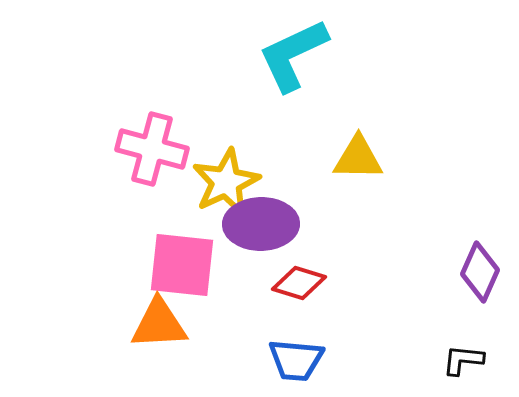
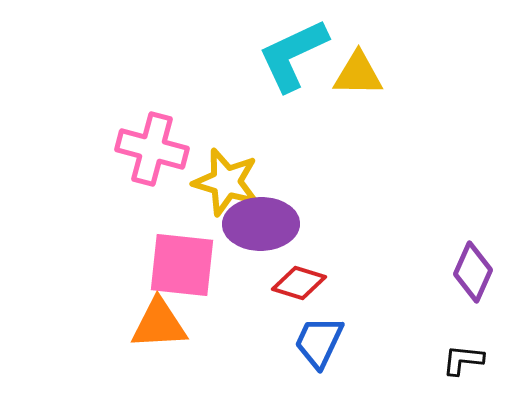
yellow triangle: moved 84 px up
yellow star: rotated 30 degrees counterclockwise
purple diamond: moved 7 px left
blue trapezoid: moved 23 px right, 18 px up; rotated 110 degrees clockwise
